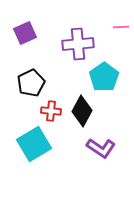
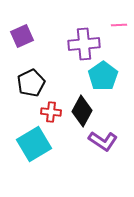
pink line: moved 2 px left, 2 px up
purple square: moved 3 px left, 3 px down
purple cross: moved 6 px right
cyan pentagon: moved 1 px left, 1 px up
red cross: moved 1 px down
purple L-shape: moved 2 px right, 7 px up
